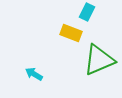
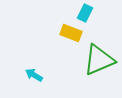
cyan rectangle: moved 2 px left, 1 px down
cyan arrow: moved 1 px down
